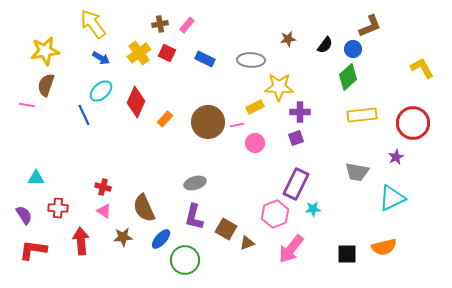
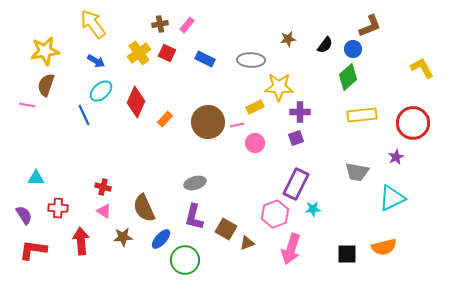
blue arrow at (101, 58): moved 5 px left, 3 px down
pink arrow at (291, 249): rotated 20 degrees counterclockwise
